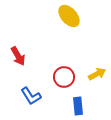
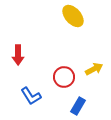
yellow ellipse: moved 4 px right
red arrow: moved 1 px up; rotated 30 degrees clockwise
yellow arrow: moved 3 px left, 5 px up
blue rectangle: rotated 36 degrees clockwise
